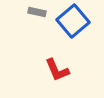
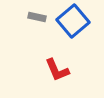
gray rectangle: moved 5 px down
